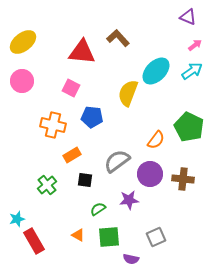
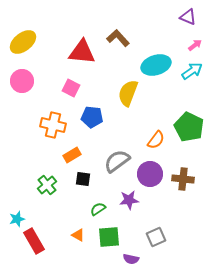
cyan ellipse: moved 6 px up; rotated 28 degrees clockwise
black square: moved 2 px left, 1 px up
